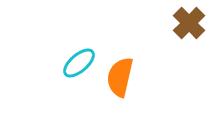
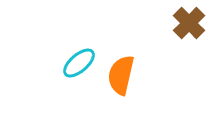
orange semicircle: moved 1 px right, 2 px up
